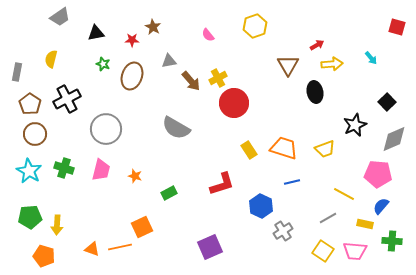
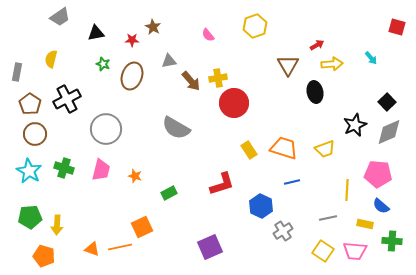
yellow cross at (218, 78): rotated 18 degrees clockwise
gray diamond at (394, 139): moved 5 px left, 7 px up
yellow line at (344, 194): moved 3 px right, 4 px up; rotated 65 degrees clockwise
blue semicircle at (381, 206): rotated 90 degrees counterclockwise
gray line at (328, 218): rotated 18 degrees clockwise
